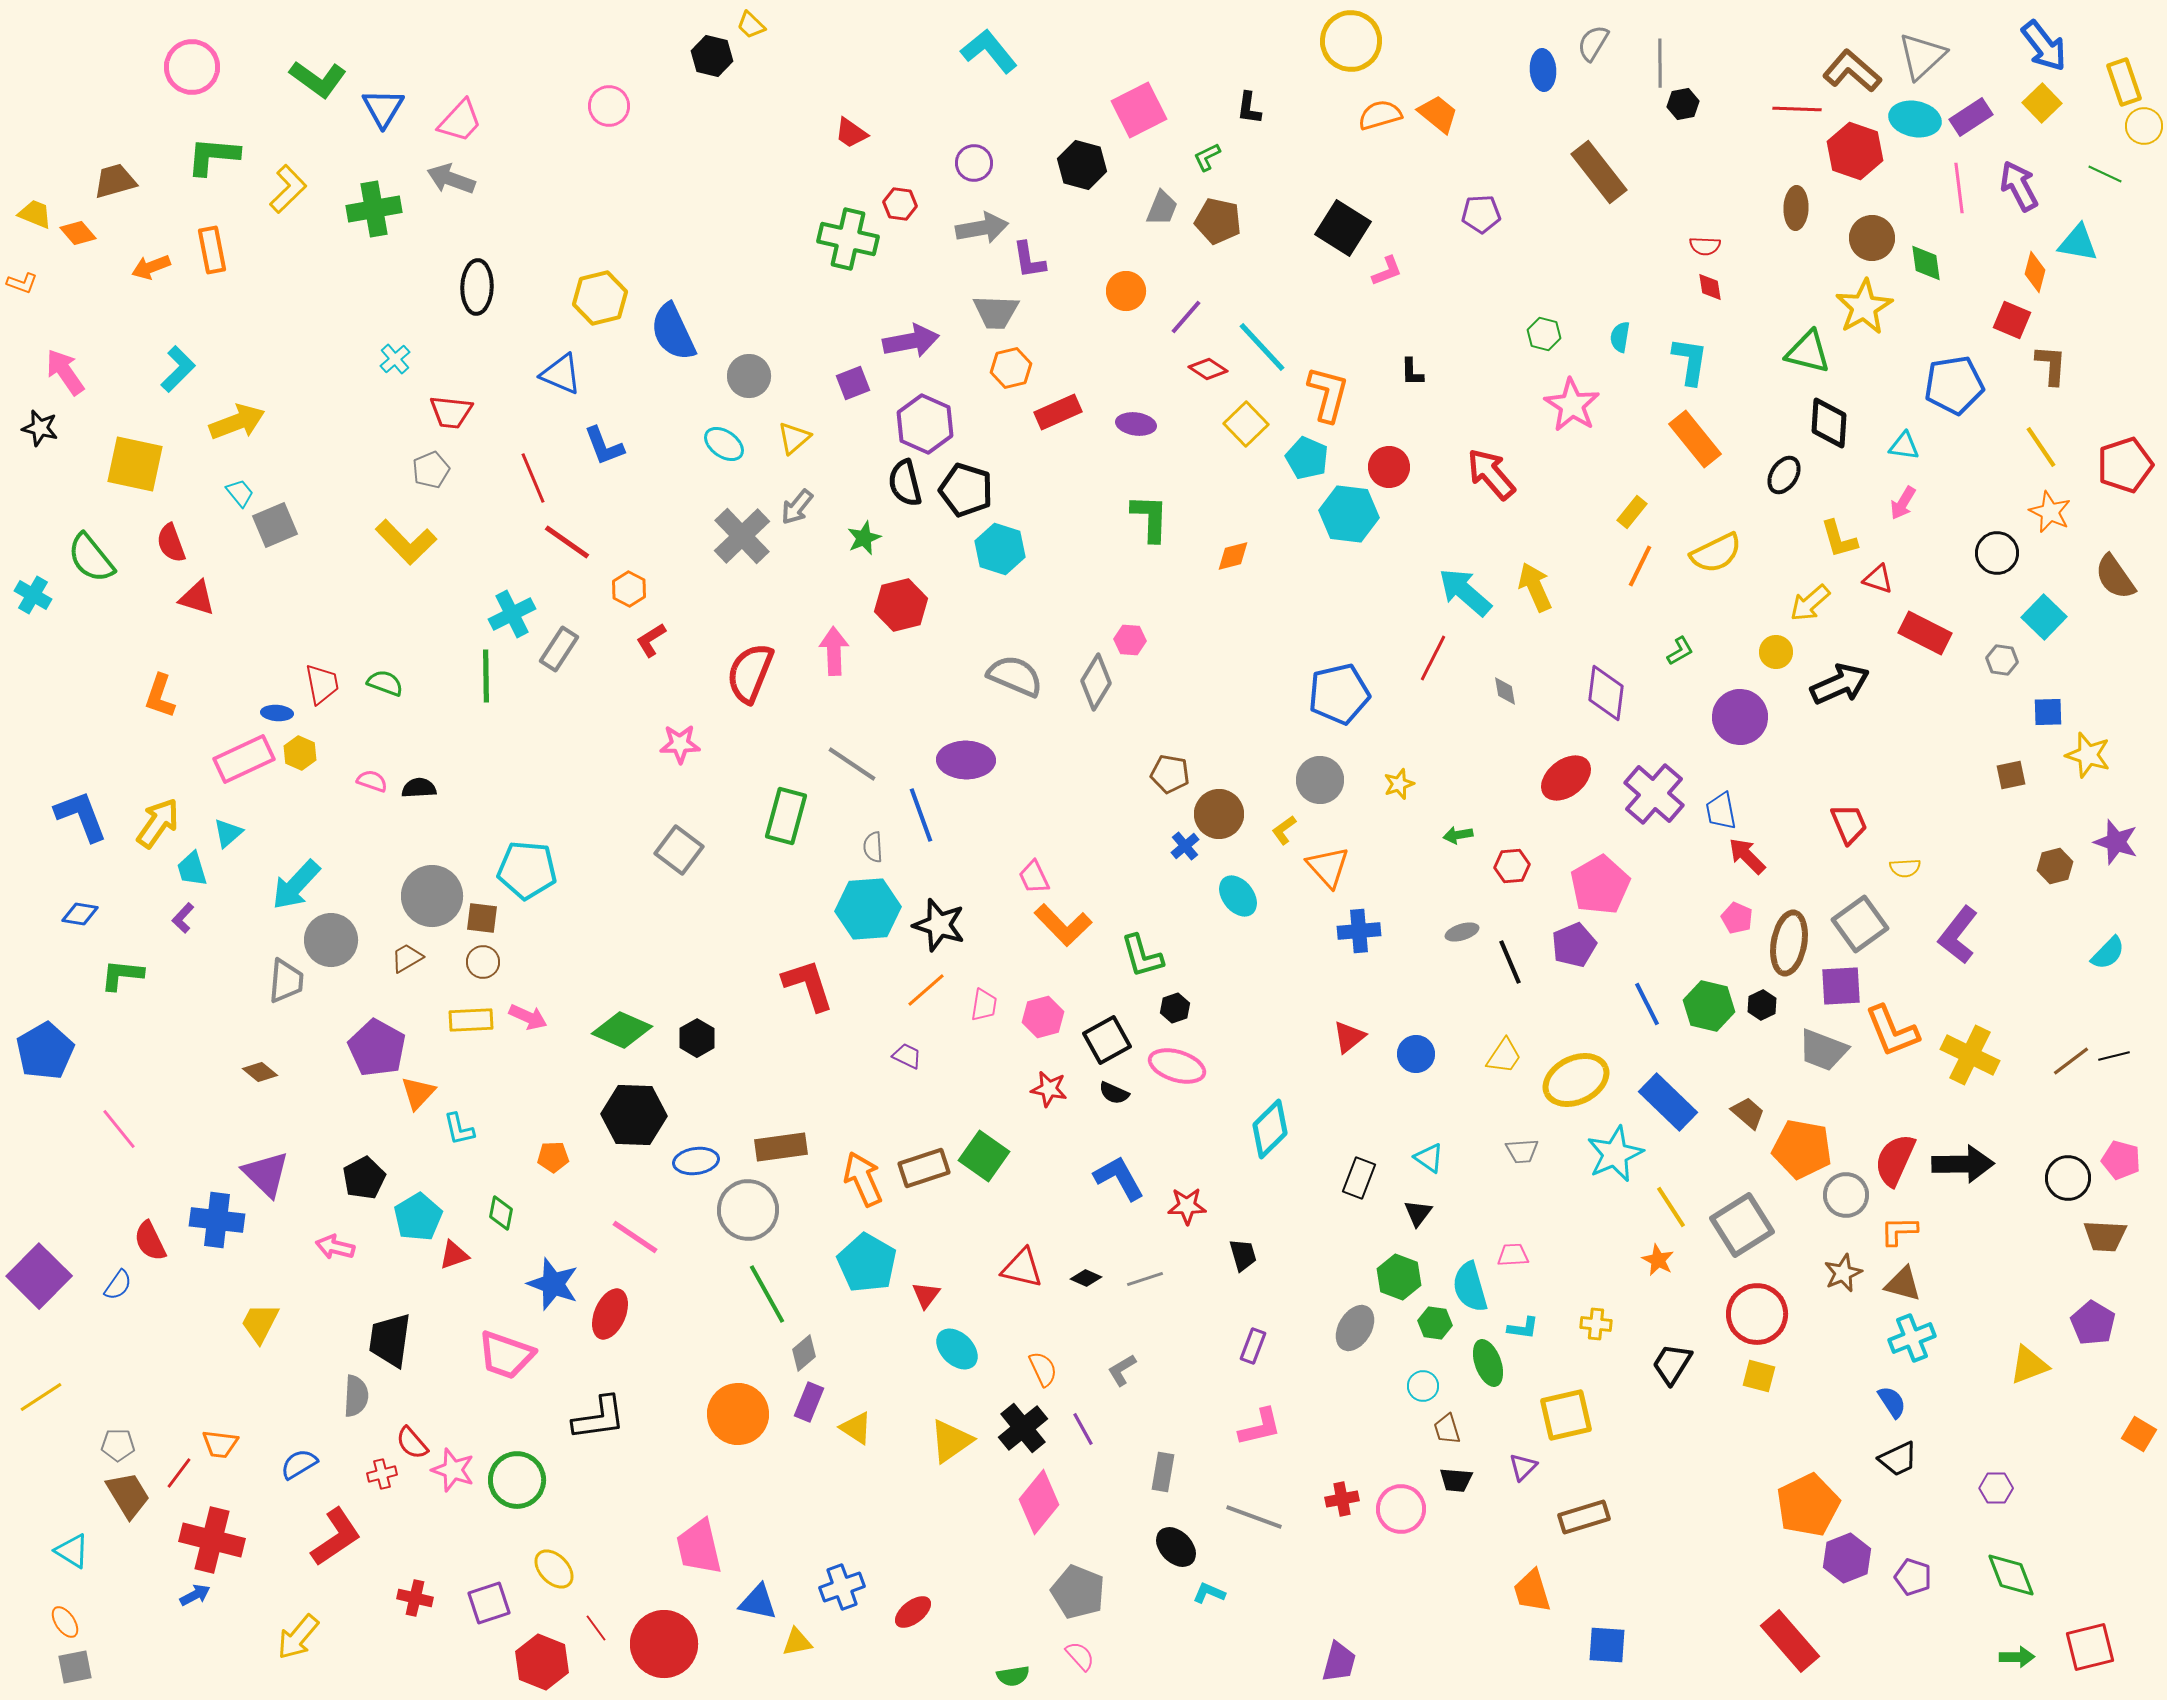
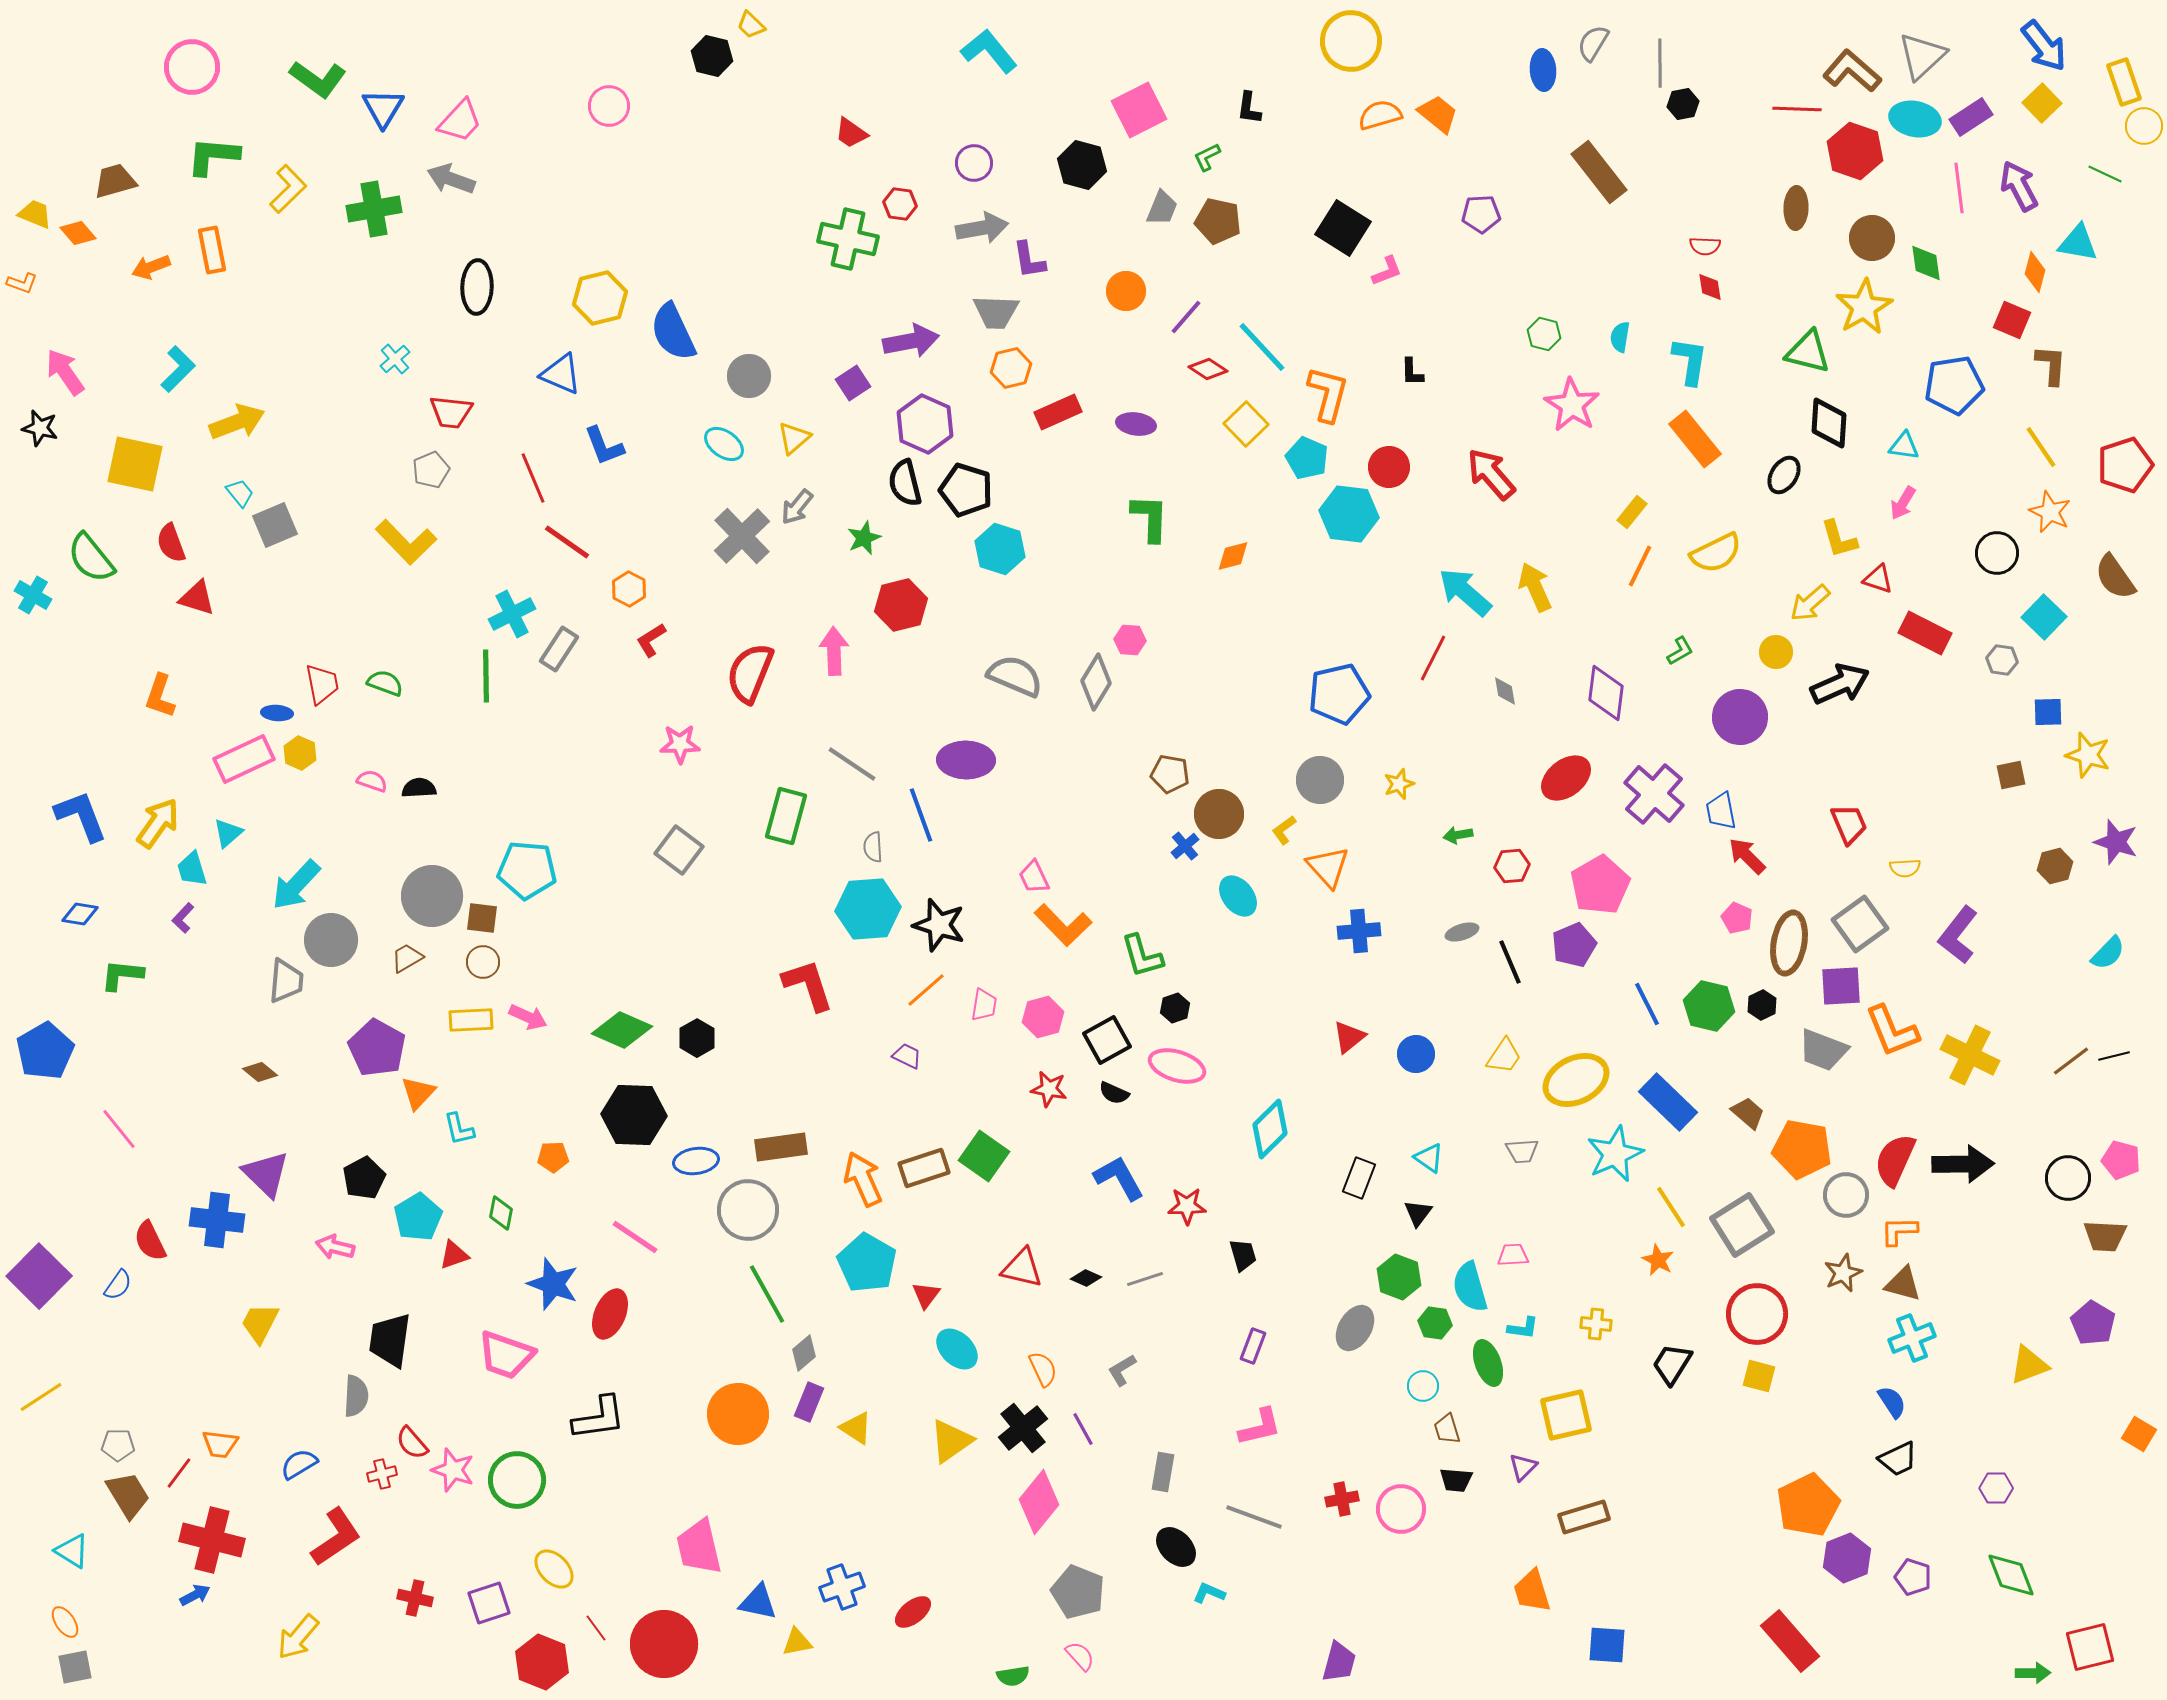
purple square at (853, 383): rotated 12 degrees counterclockwise
green arrow at (2017, 1657): moved 16 px right, 16 px down
